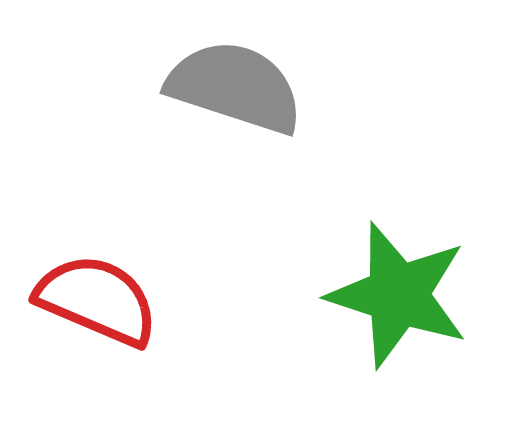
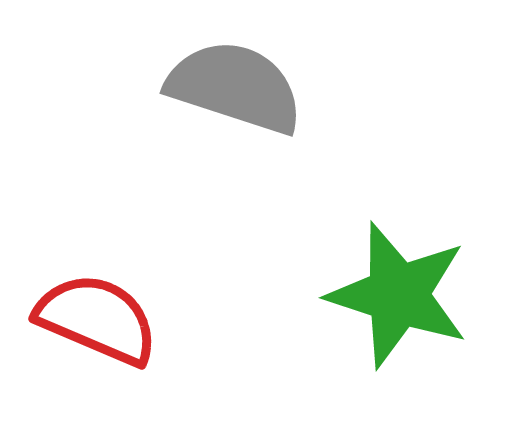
red semicircle: moved 19 px down
